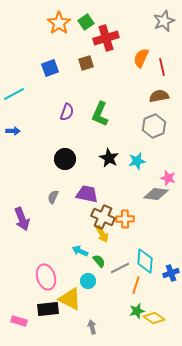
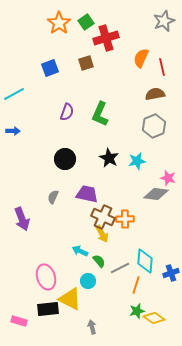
brown semicircle: moved 4 px left, 2 px up
